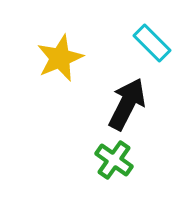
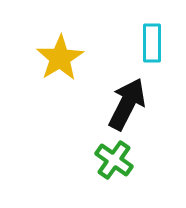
cyan rectangle: rotated 45 degrees clockwise
yellow star: rotated 9 degrees counterclockwise
